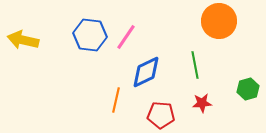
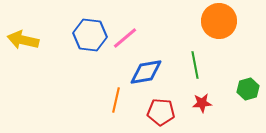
pink line: moved 1 px left, 1 px down; rotated 16 degrees clockwise
blue diamond: rotated 16 degrees clockwise
red pentagon: moved 3 px up
